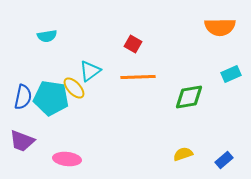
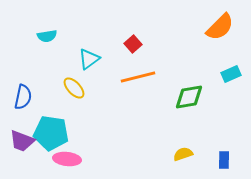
orange semicircle: rotated 44 degrees counterclockwise
red square: rotated 18 degrees clockwise
cyan triangle: moved 1 px left, 12 px up
orange line: rotated 12 degrees counterclockwise
cyan pentagon: moved 35 px down
blue rectangle: rotated 48 degrees counterclockwise
